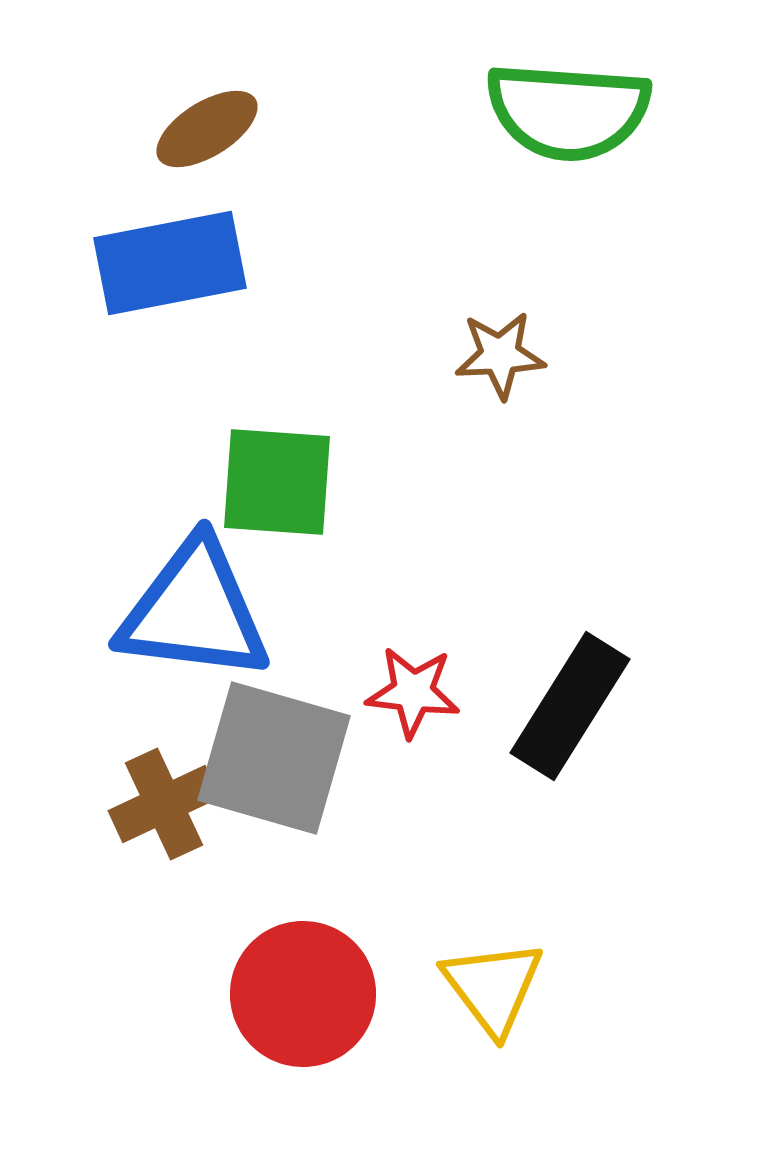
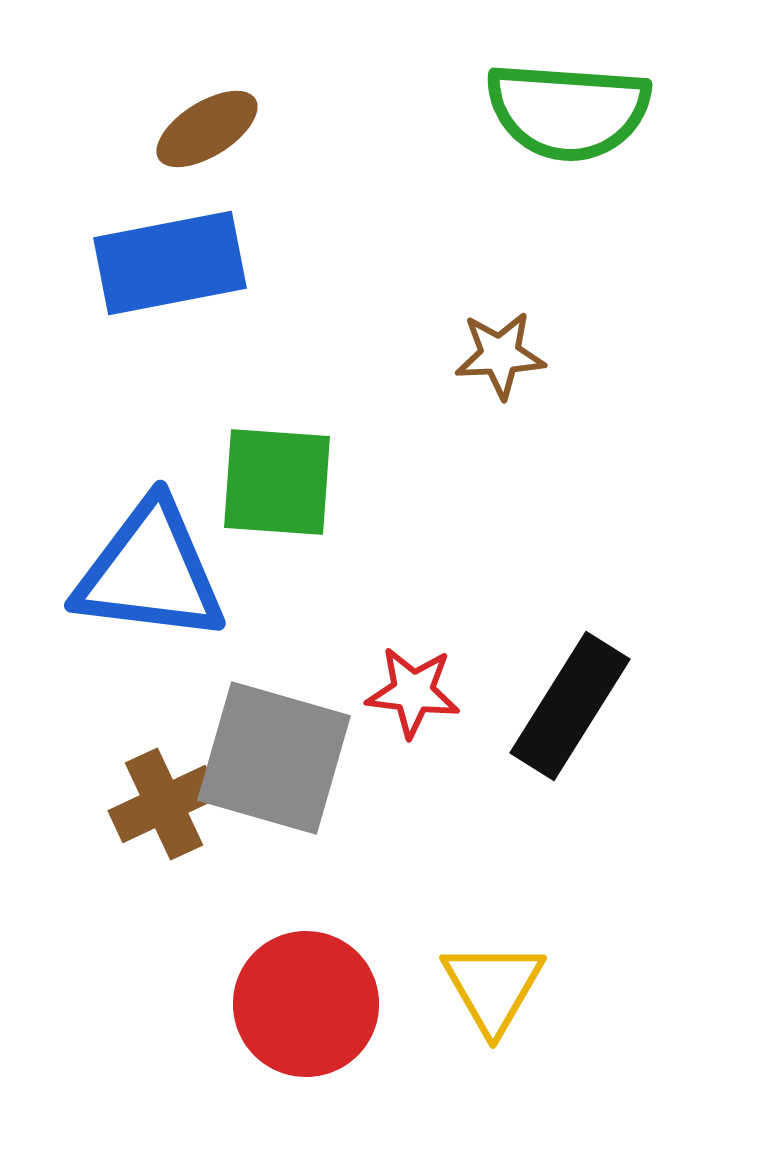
blue triangle: moved 44 px left, 39 px up
yellow triangle: rotated 7 degrees clockwise
red circle: moved 3 px right, 10 px down
